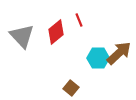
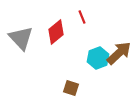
red line: moved 3 px right, 3 px up
gray triangle: moved 1 px left, 2 px down
cyan hexagon: rotated 20 degrees counterclockwise
brown square: rotated 21 degrees counterclockwise
